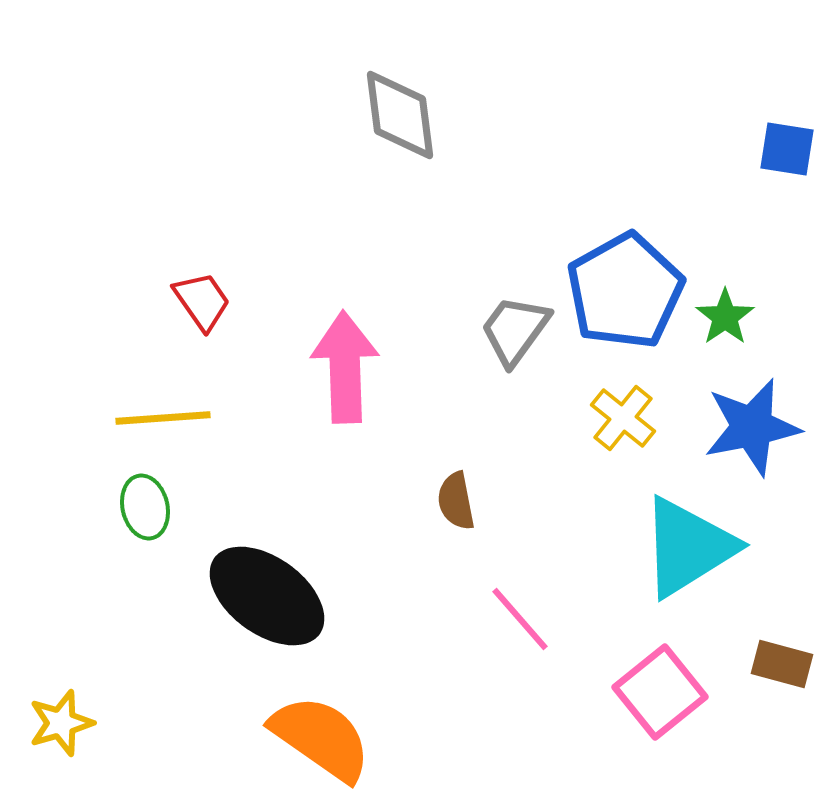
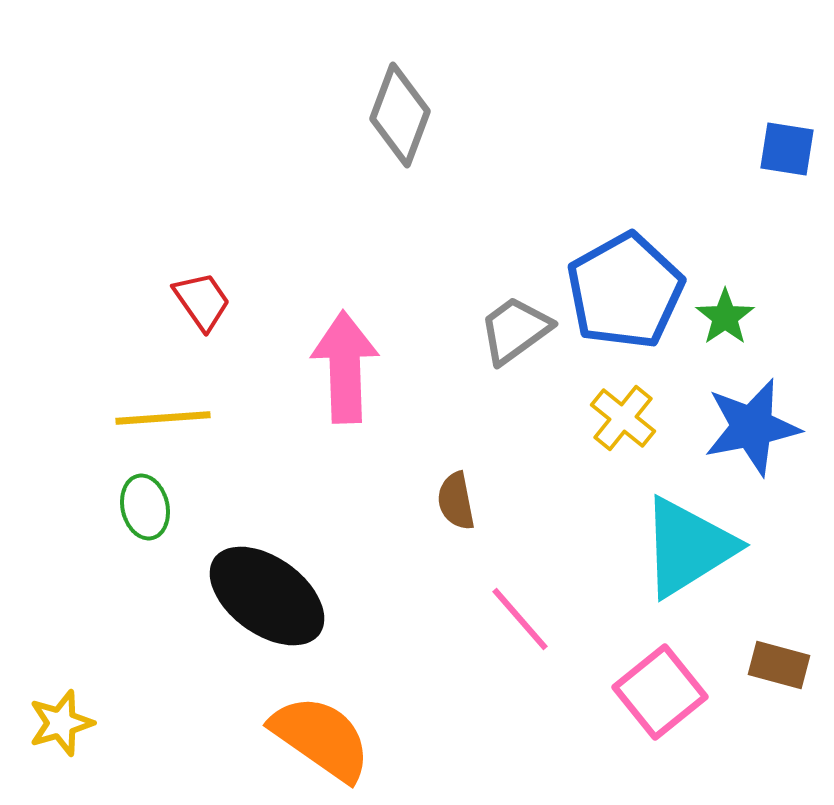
gray diamond: rotated 28 degrees clockwise
gray trapezoid: rotated 18 degrees clockwise
brown rectangle: moved 3 px left, 1 px down
